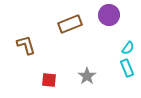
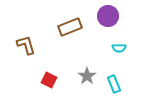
purple circle: moved 1 px left, 1 px down
brown rectangle: moved 3 px down
cyan semicircle: moved 9 px left; rotated 56 degrees clockwise
cyan rectangle: moved 13 px left, 16 px down
red square: rotated 21 degrees clockwise
